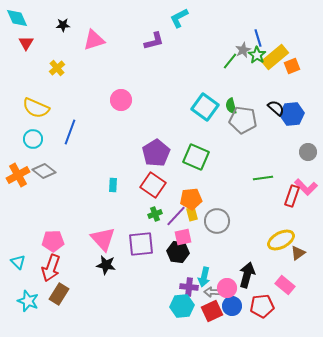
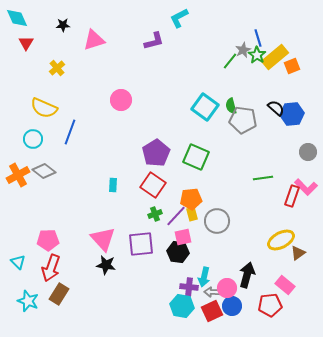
yellow semicircle at (36, 108): moved 8 px right
pink pentagon at (53, 241): moved 5 px left, 1 px up
cyan hexagon at (182, 306): rotated 15 degrees clockwise
red pentagon at (262, 306): moved 8 px right, 1 px up
